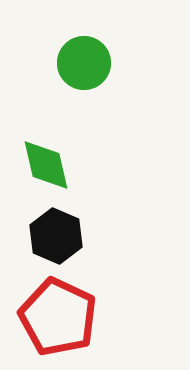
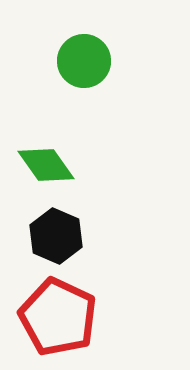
green circle: moved 2 px up
green diamond: rotated 22 degrees counterclockwise
